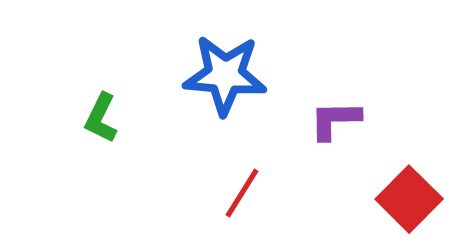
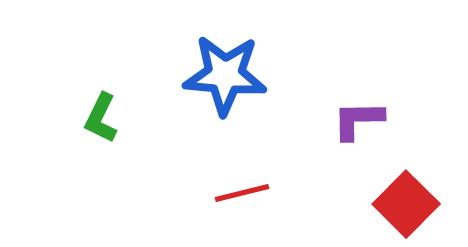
purple L-shape: moved 23 px right
red line: rotated 44 degrees clockwise
red square: moved 3 px left, 5 px down
